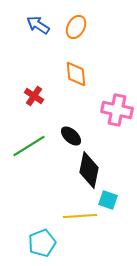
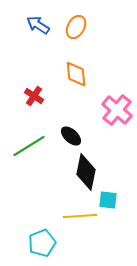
pink cross: rotated 28 degrees clockwise
black diamond: moved 3 px left, 2 px down
cyan square: rotated 12 degrees counterclockwise
